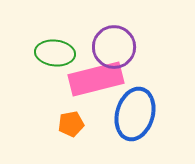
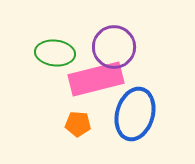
orange pentagon: moved 7 px right; rotated 15 degrees clockwise
